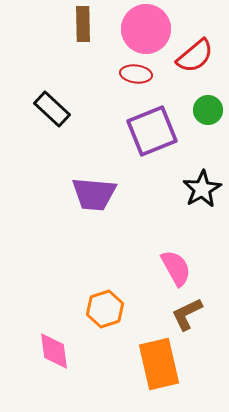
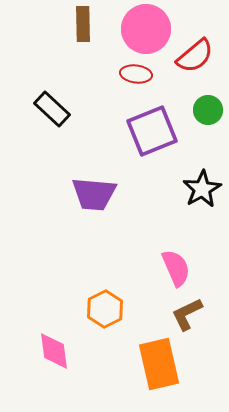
pink semicircle: rotated 6 degrees clockwise
orange hexagon: rotated 9 degrees counterclockwise
